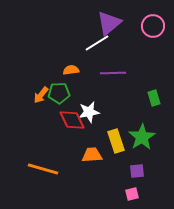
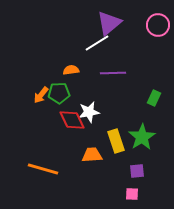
pink circle: moved 5 px right, 1 px up
green rectangle: rotated 42 degrees clockwise
pink square: rotated 16 degrees clockwise
